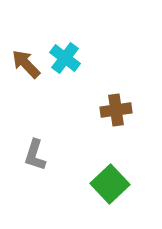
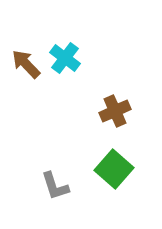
brown cross: moved 1 px left, 1 px down; rotated 16 degrees counterclockwise
gray L-shape: moved 20 px right, 31 px down; rotated 36 degrees counterclockwise
green square: moved 4 px right, 15 px up; rotated 6 degrees counterclockwise
